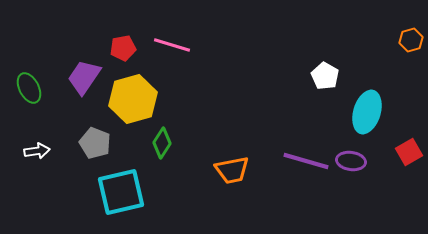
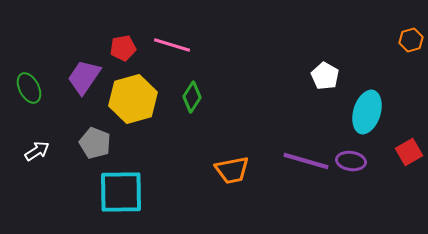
green diamond: moved 30 px right, 46 px up
white arrow: rotated 25 degrees counterclockwise
cyan square: rotated 12 degrees clockwise
